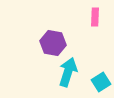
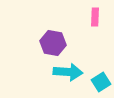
cyan arrow: rotated 76 degrees clockwise
